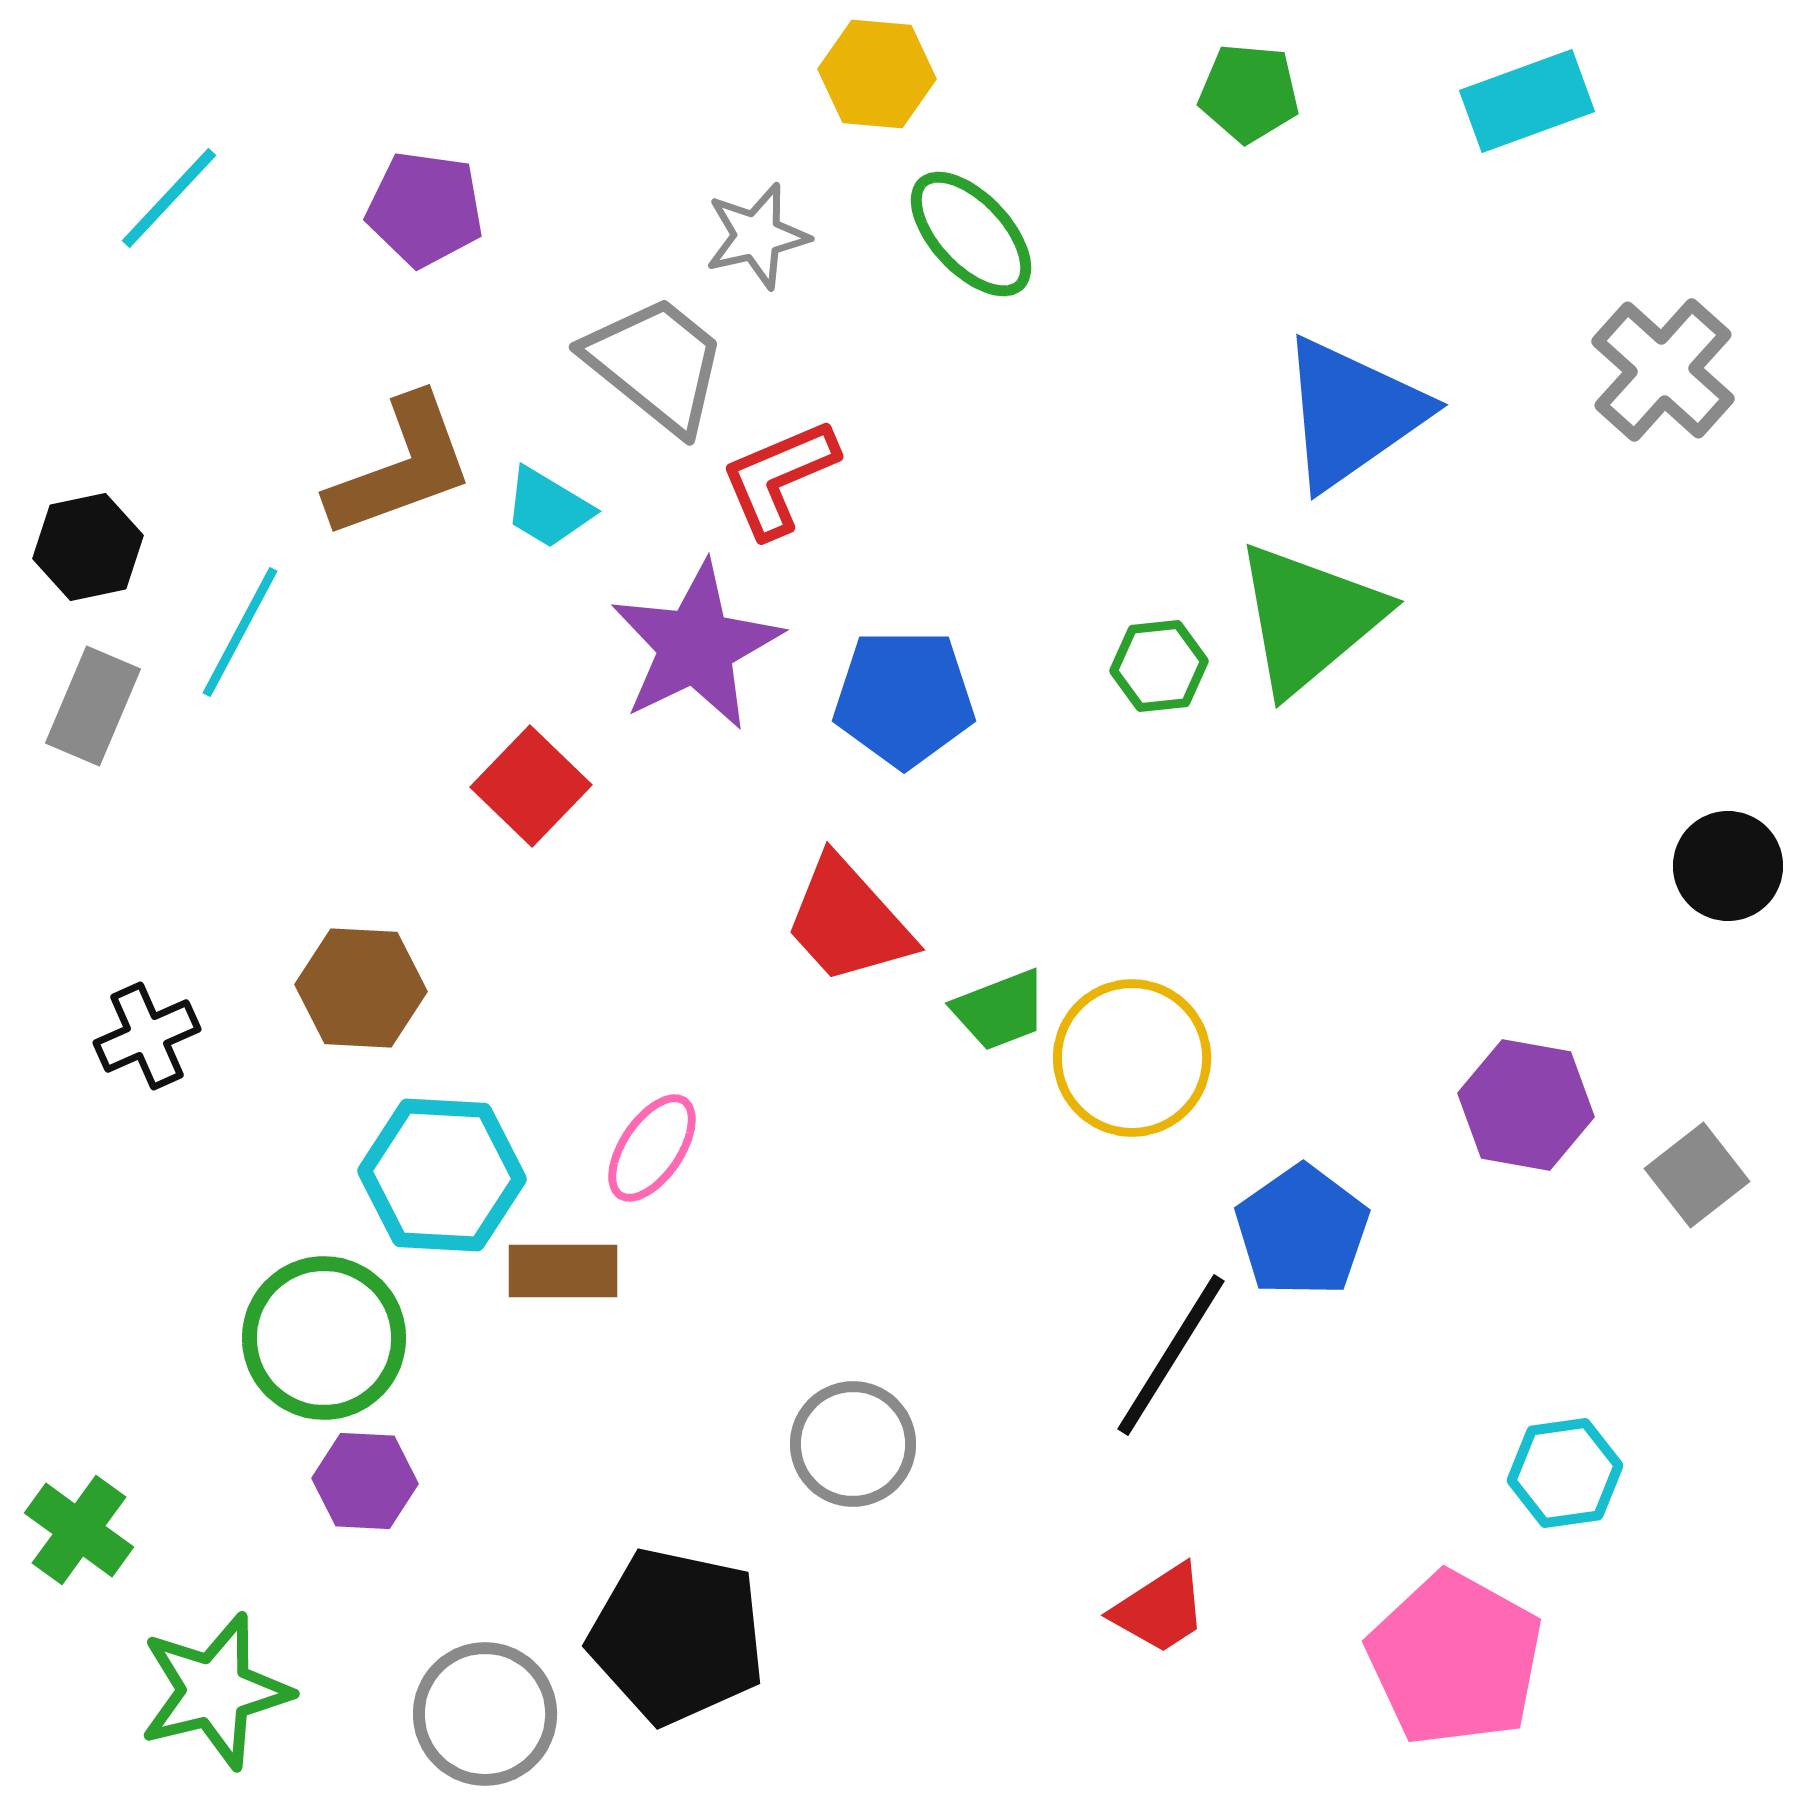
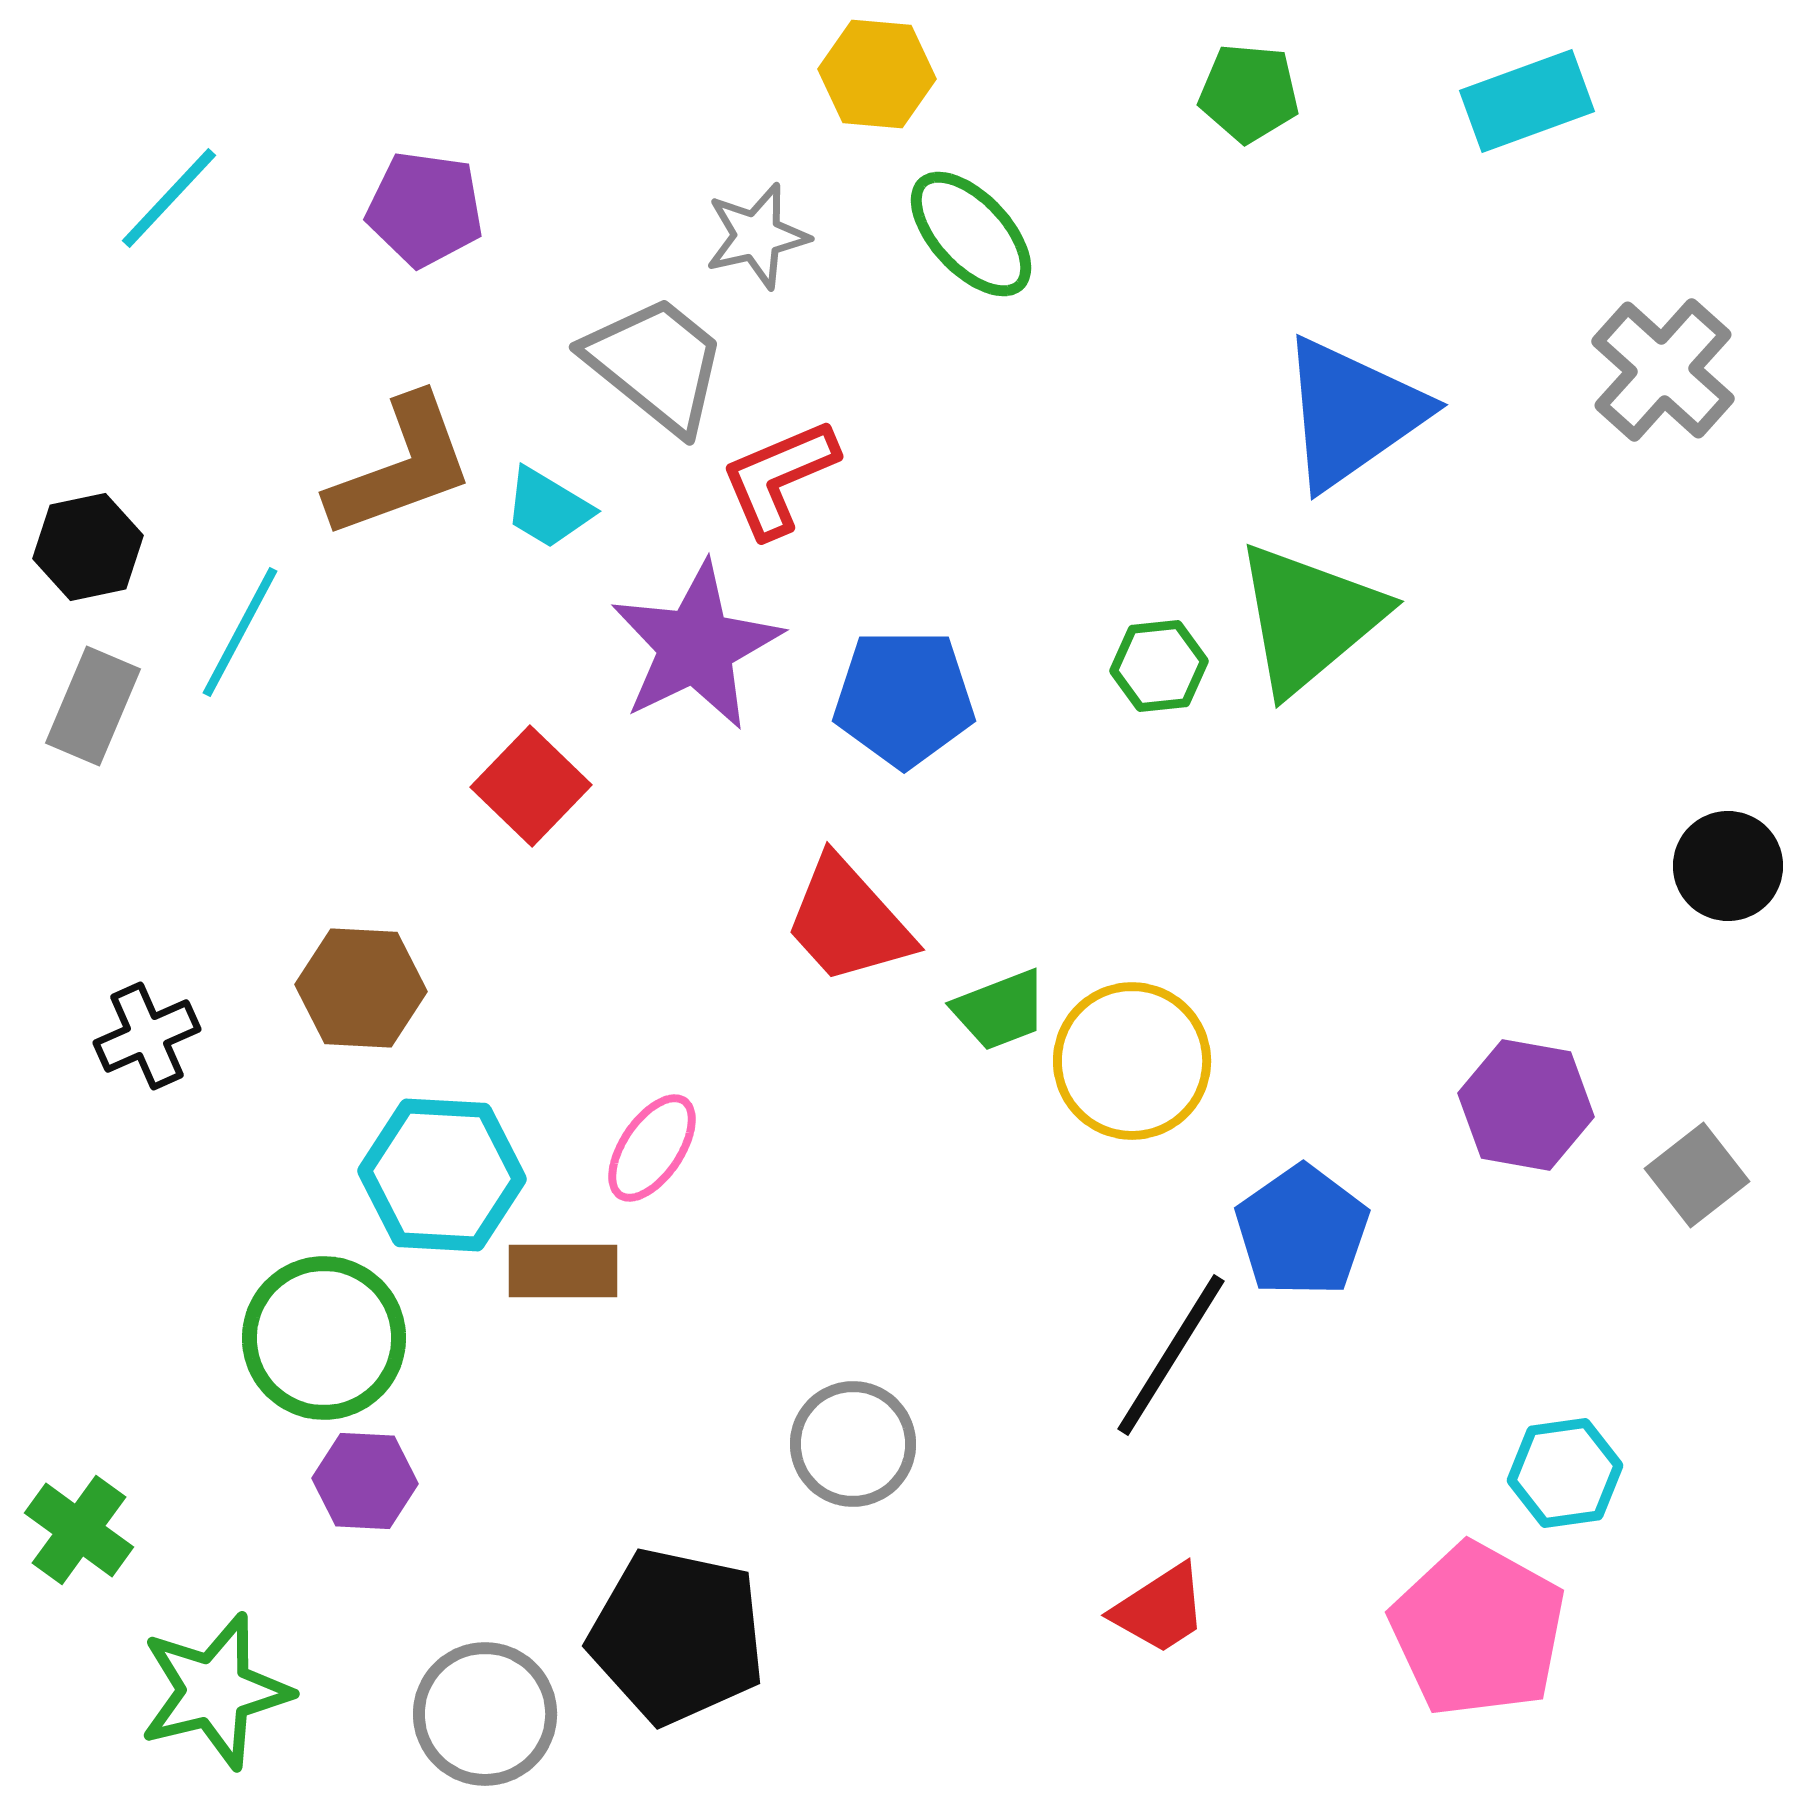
yellow circle at (1132, 1058): moved 3 px down
pink pentagon at (1455, 1659): moved 23 px right, 29 px up
